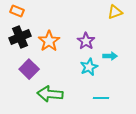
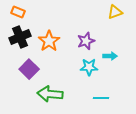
orange rectangle: moved 1 px right, 1 px down
purple star: rotated 18 degrees clockwise
cyan star: rotated 24 degrees clockwise
